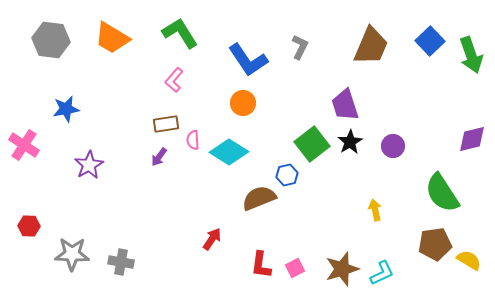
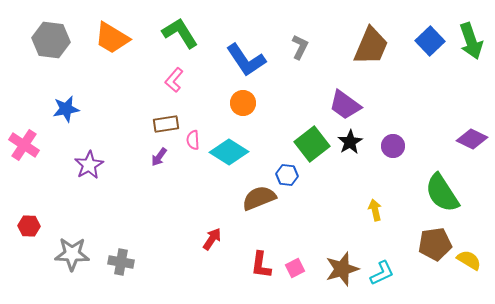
green arrow: moved 14 px up
blue L-shape: moved 2 px left
purple trapezoid: rotated 36 degrees counterclockwise
purple diamond: rotated 40 degrees clockwise
blue hexagon: rotated 20 degrees clockwise
